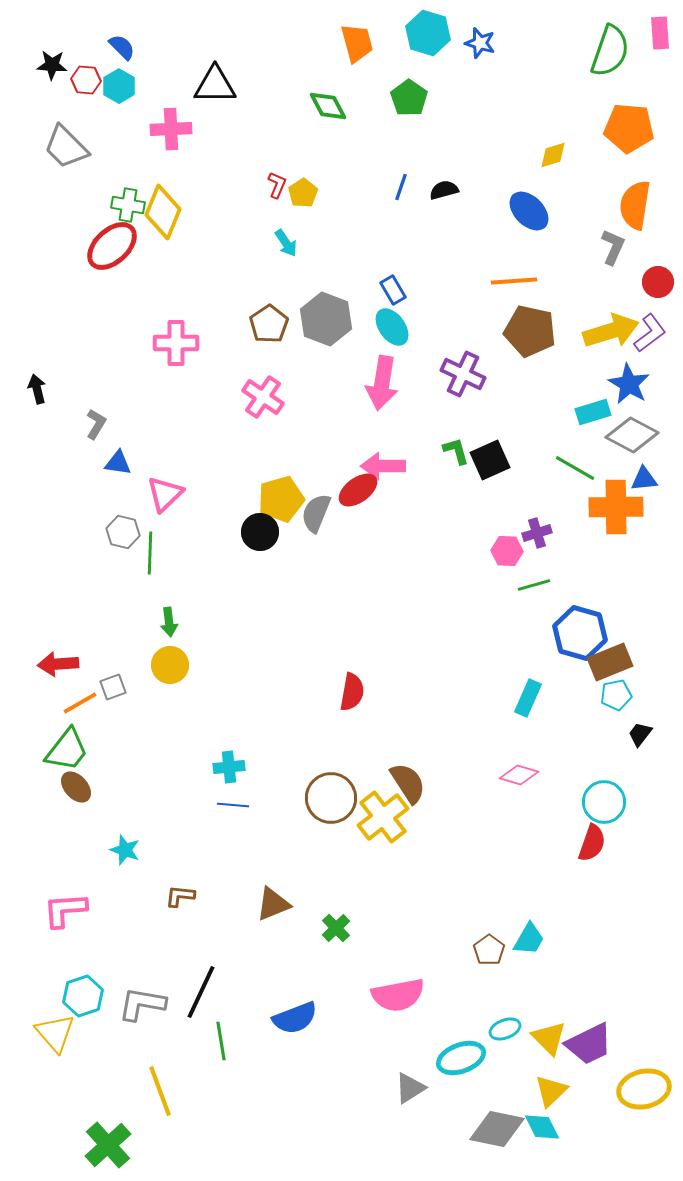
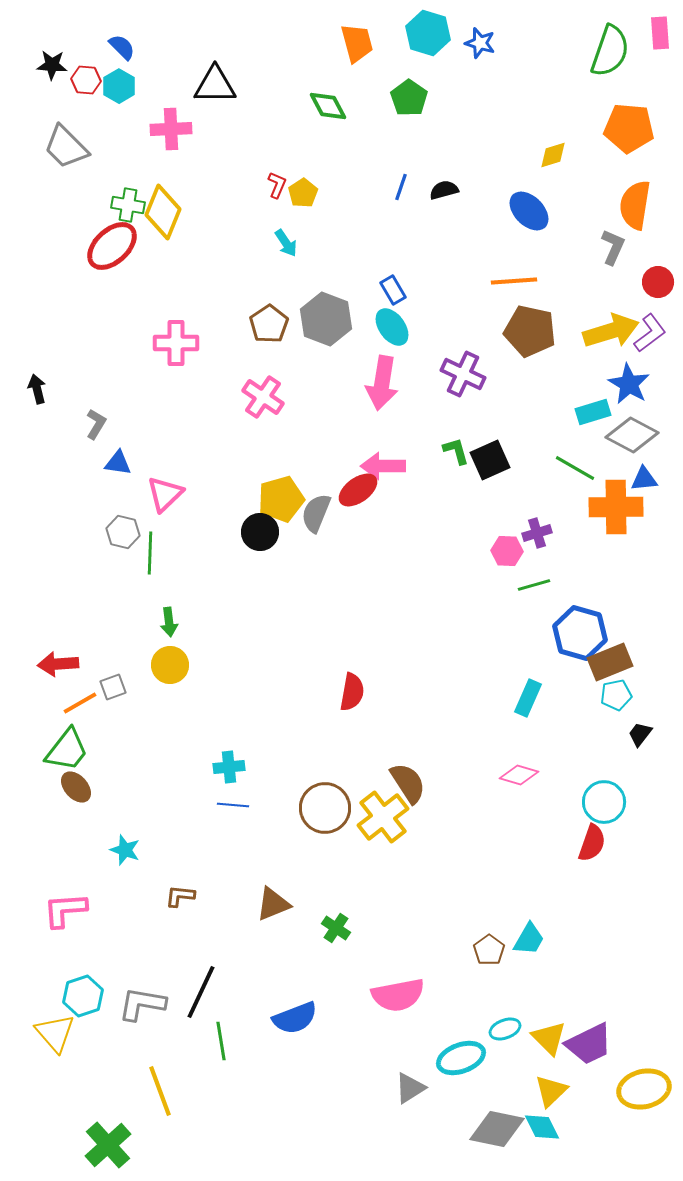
brown circle at (331, 798): moved 6 px left, 10 px down
green cross at (336, 928): rotated 12 degrees counterclockwise
